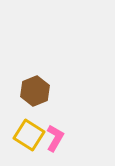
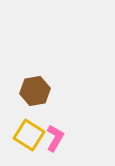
brown hexagon: rotated 12 degrees clockwise
